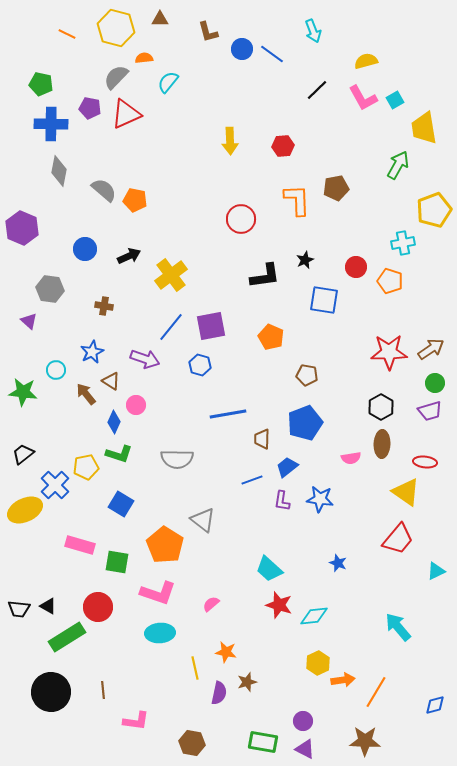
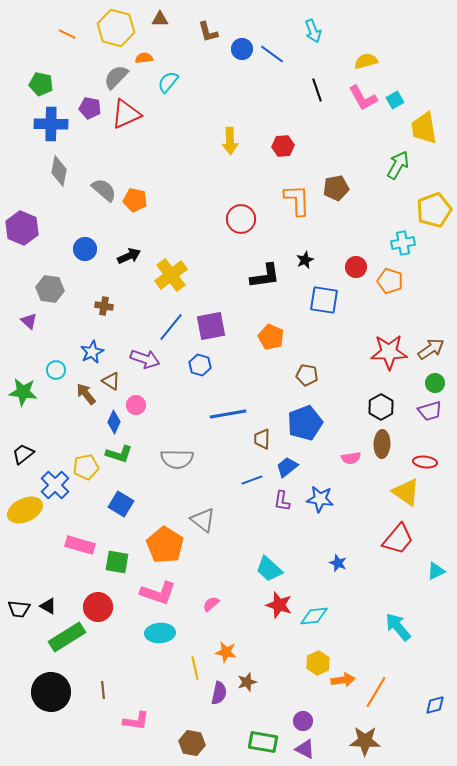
black line at (317, 90): rotated 65 degrees counterclockwise
